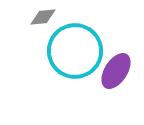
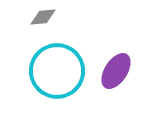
cyan circle: moved 18 px left, 20 px down
